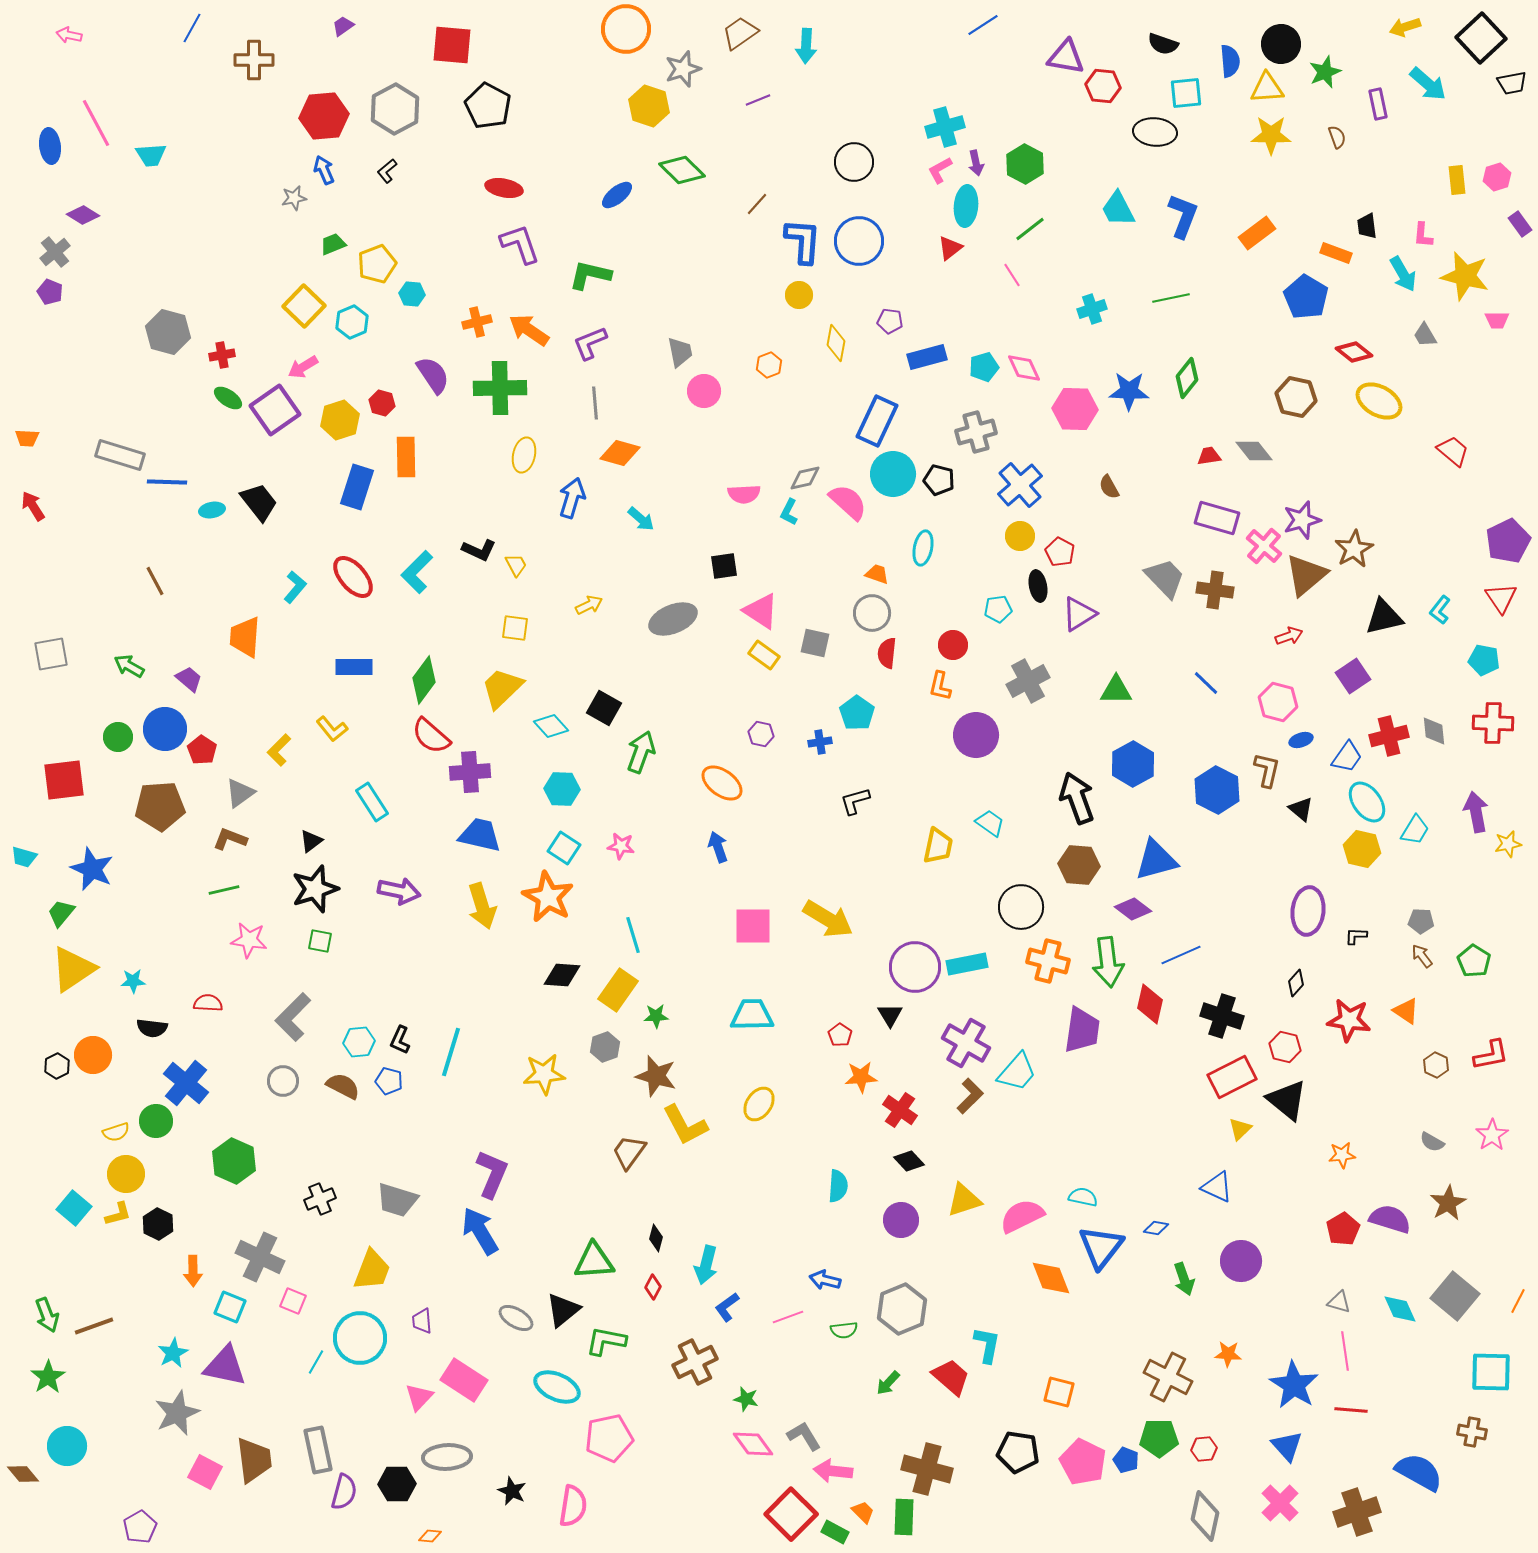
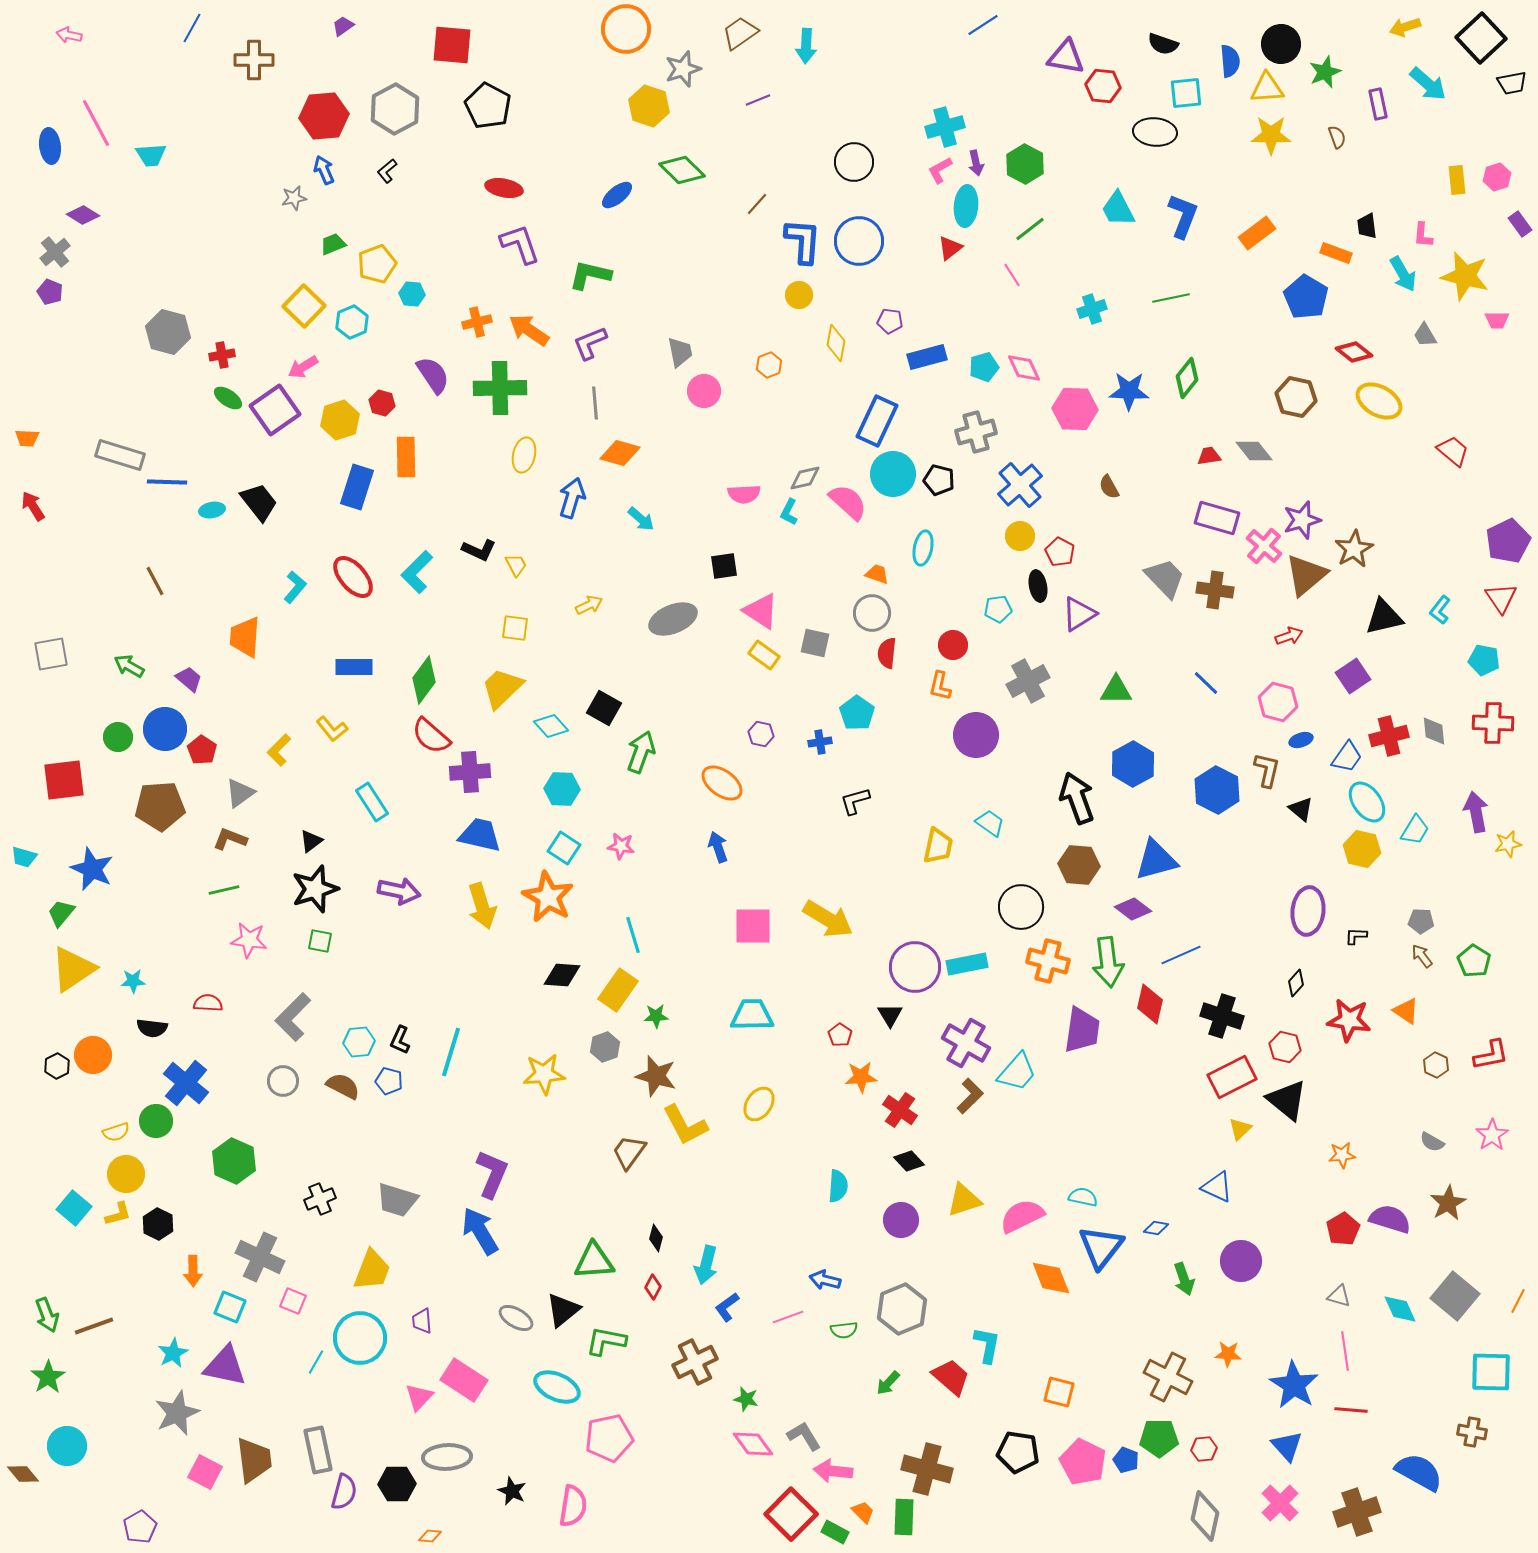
gray triangle at (1339, 1302): moved 6 px up
